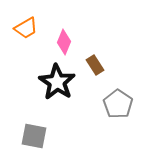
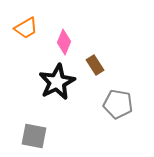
black star: rotated 12 degrees clockwise
gray pentagon: rotated 24 degrees counterclockwise
